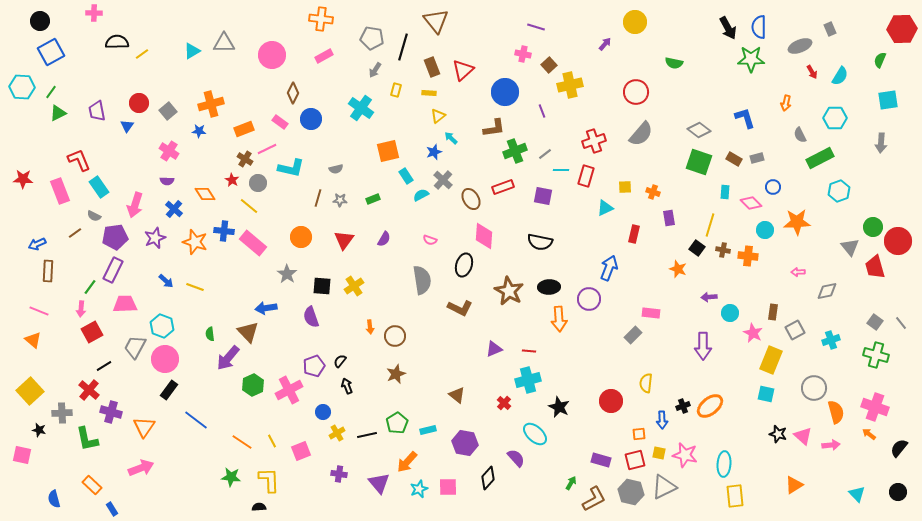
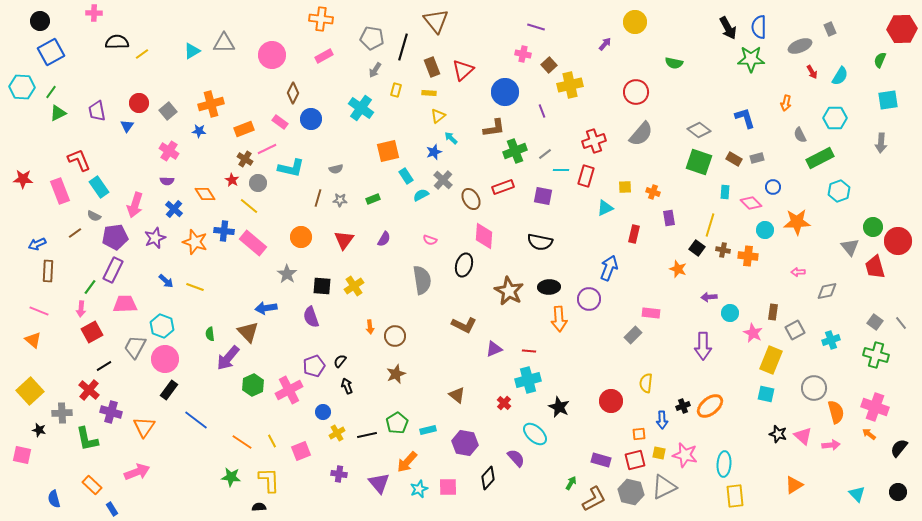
brown L-shape at (460, 308): moved 4 px right, 17 px down
pink arrow at (141, 468): moved 4 px left, 4 px down
